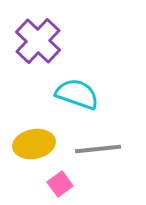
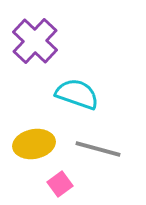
purple cross: moved 3 px left
gray line: rotated 21 degrees clockwise
